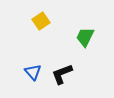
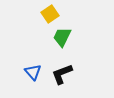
yellow square: moved 9 px right, 7 px up
green trapezoid: moved 23 px left
